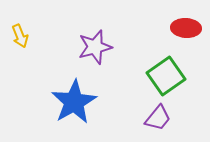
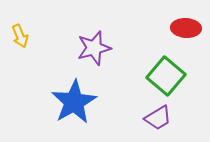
purple star: moved 1 px left, 1 px down
green square: rotated 15 degrees counterclockwise
purple trapezoid: rotated 20 degrees clockwise
